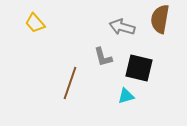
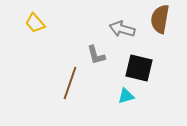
gray arrow: moved 2 px down
gray L-shape: moved 7 px left, 2 px up
